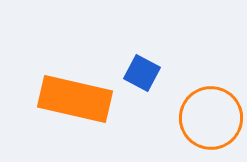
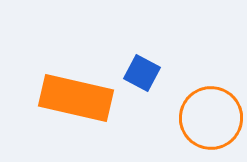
orange rectangle: moved 1 px right, 1 px up
